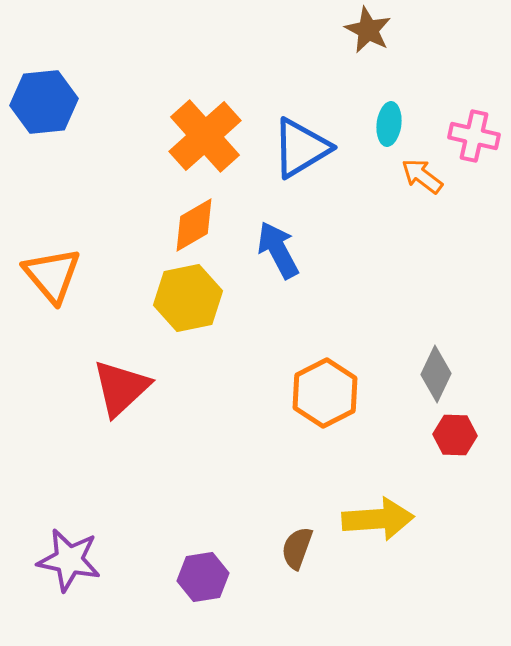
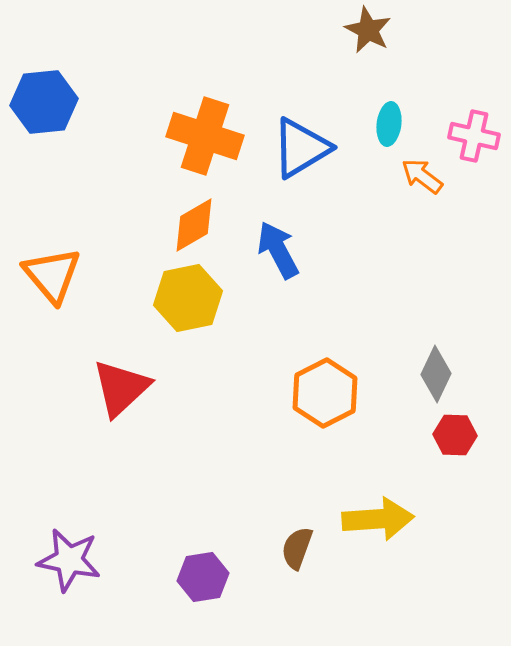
orange cross: rotated 30 degrees counterclockwise
